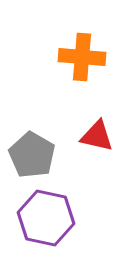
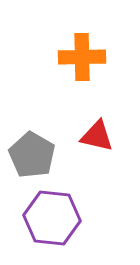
orange cross: rotated 6 degrees counterclockwise
purple hexagon: moved 6 px right; rotated 6 degrees counterclockwise
